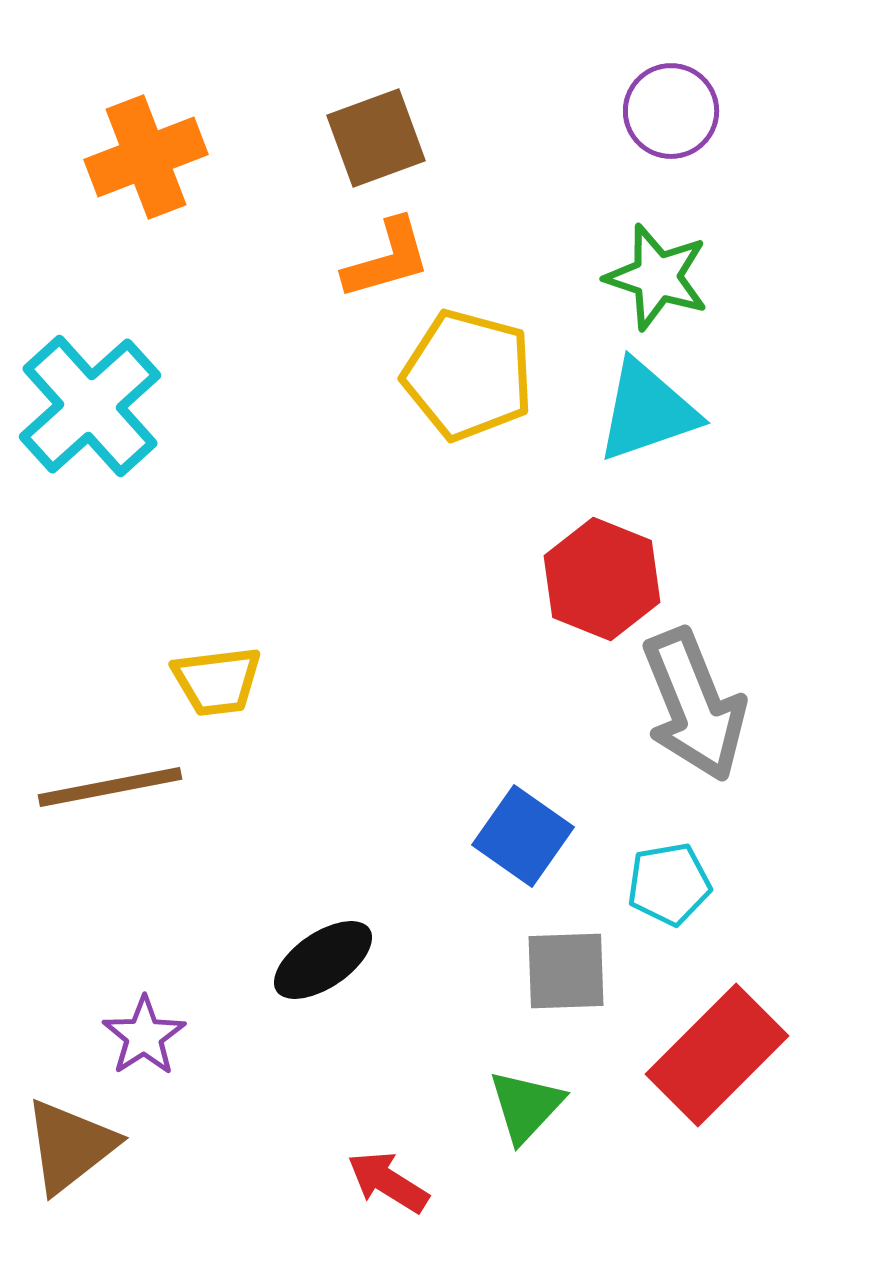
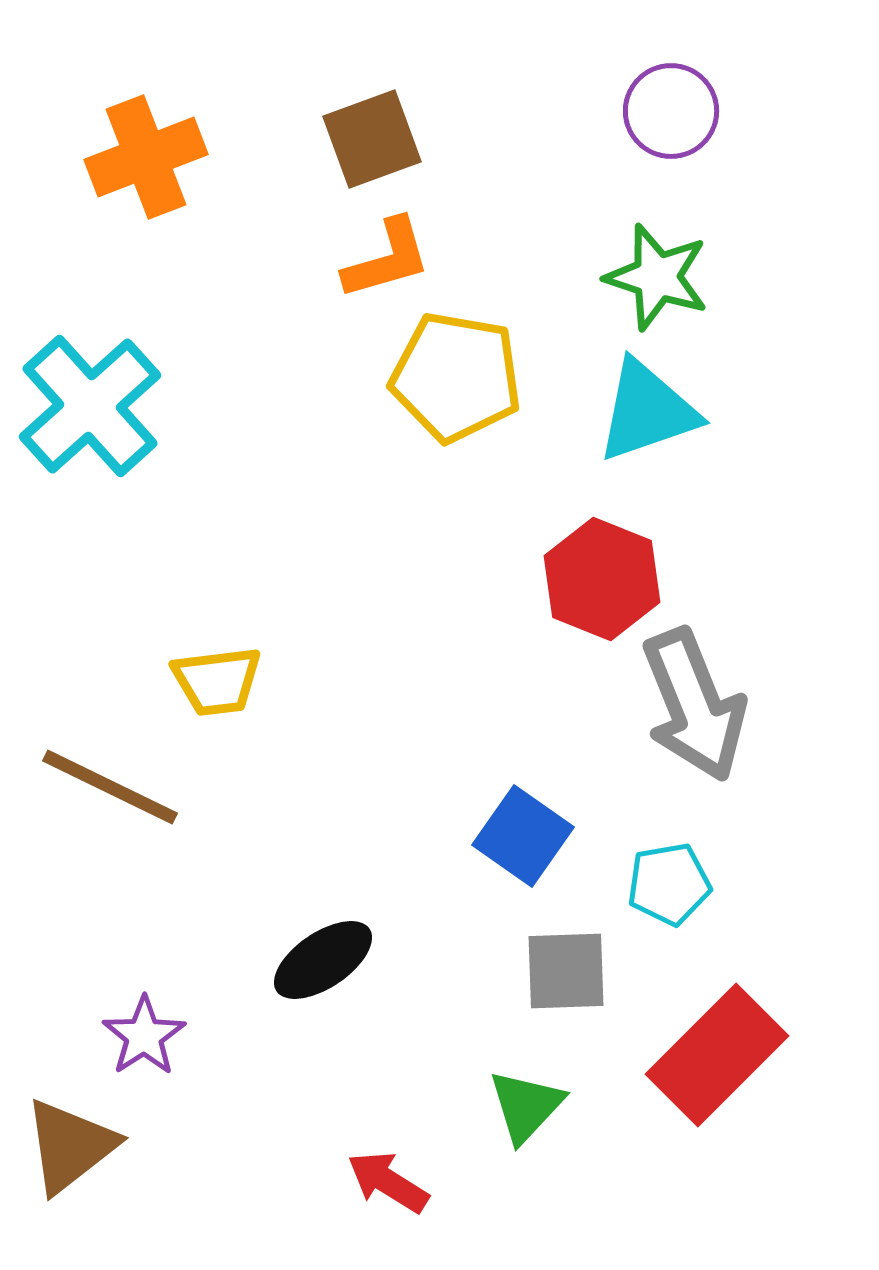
brown square: moved 4 px left, 1 px down
yellow pentagon: moved 12 px left, 2 px down; rotated 5 degrees counterclockwise
brown line: rotated 37 degrees clockwise
